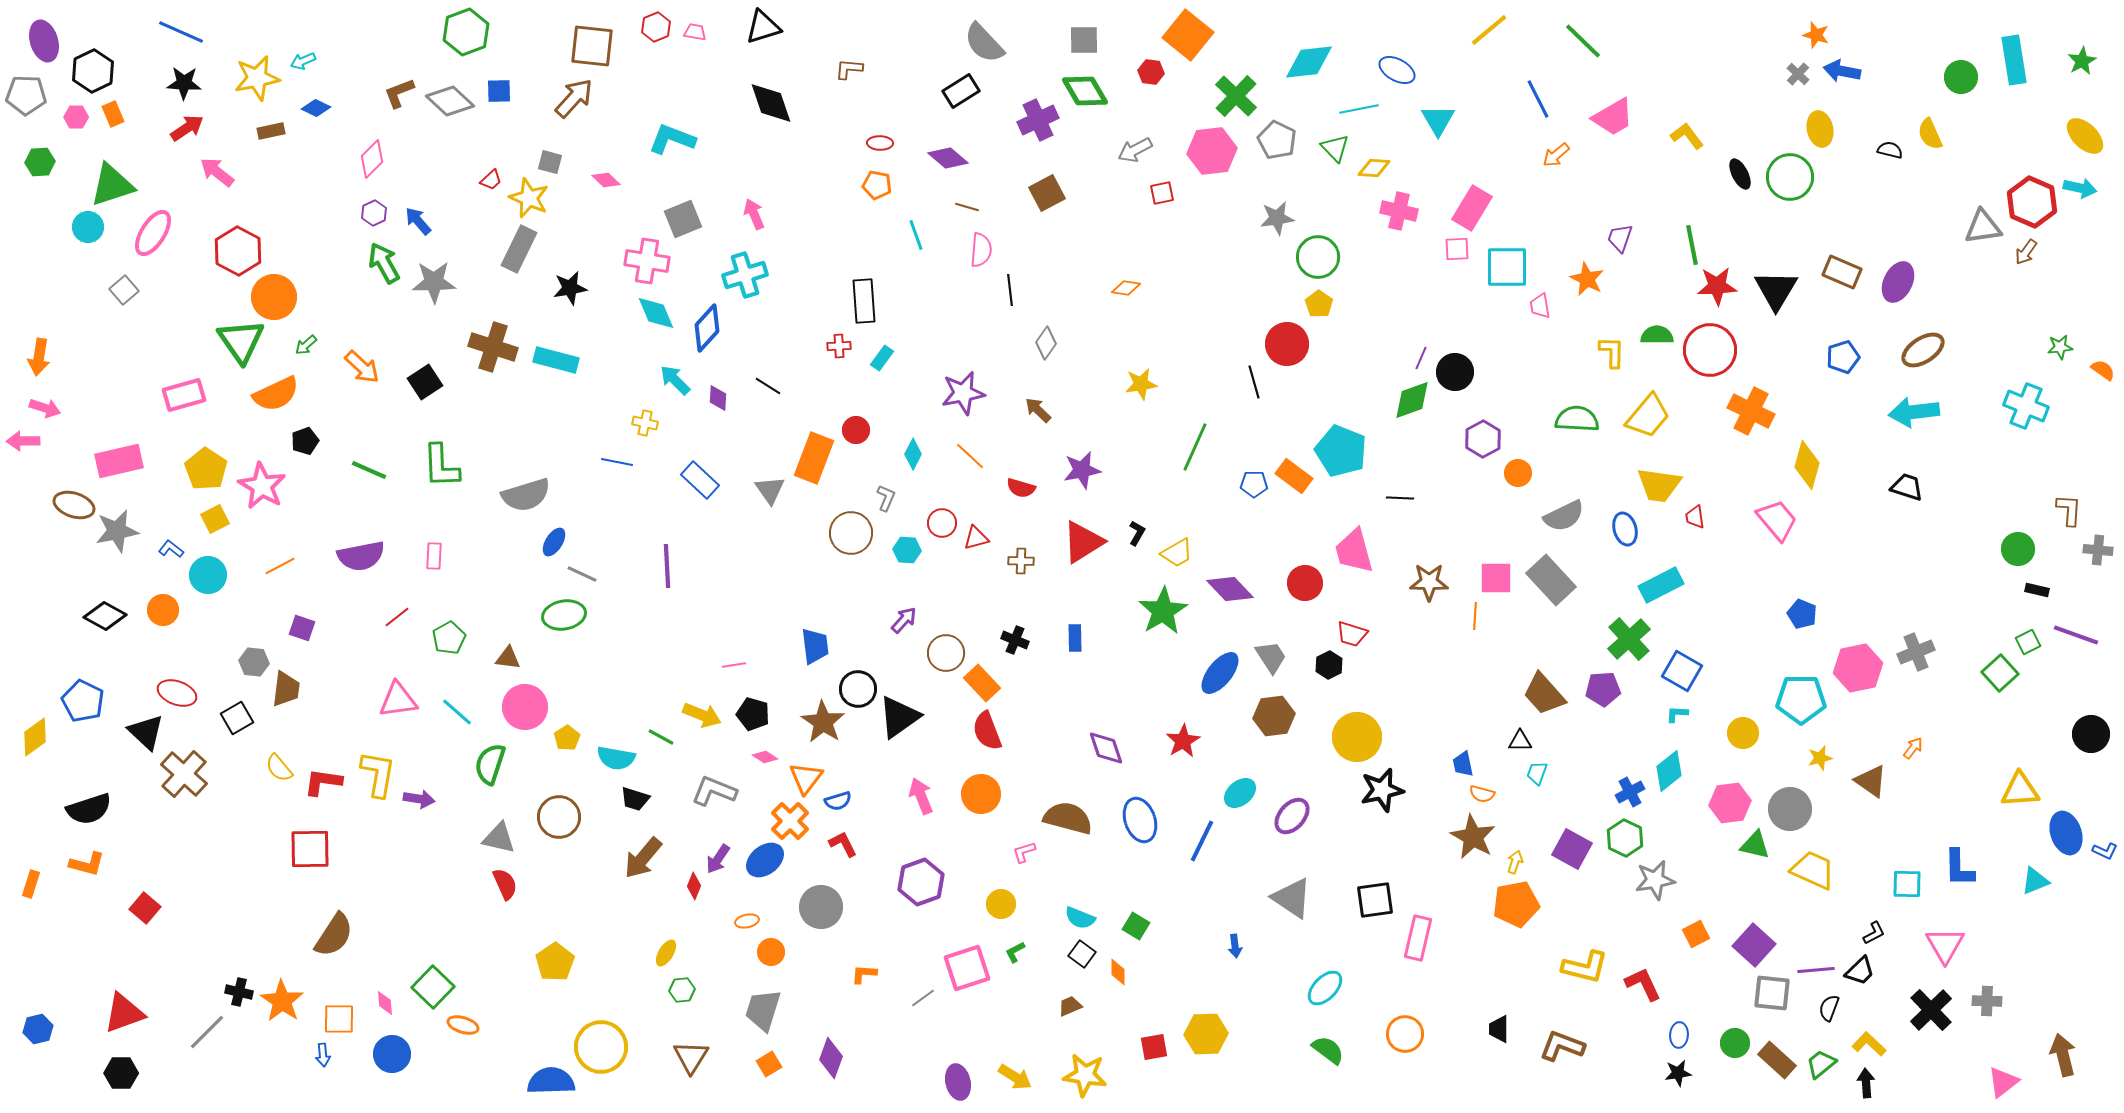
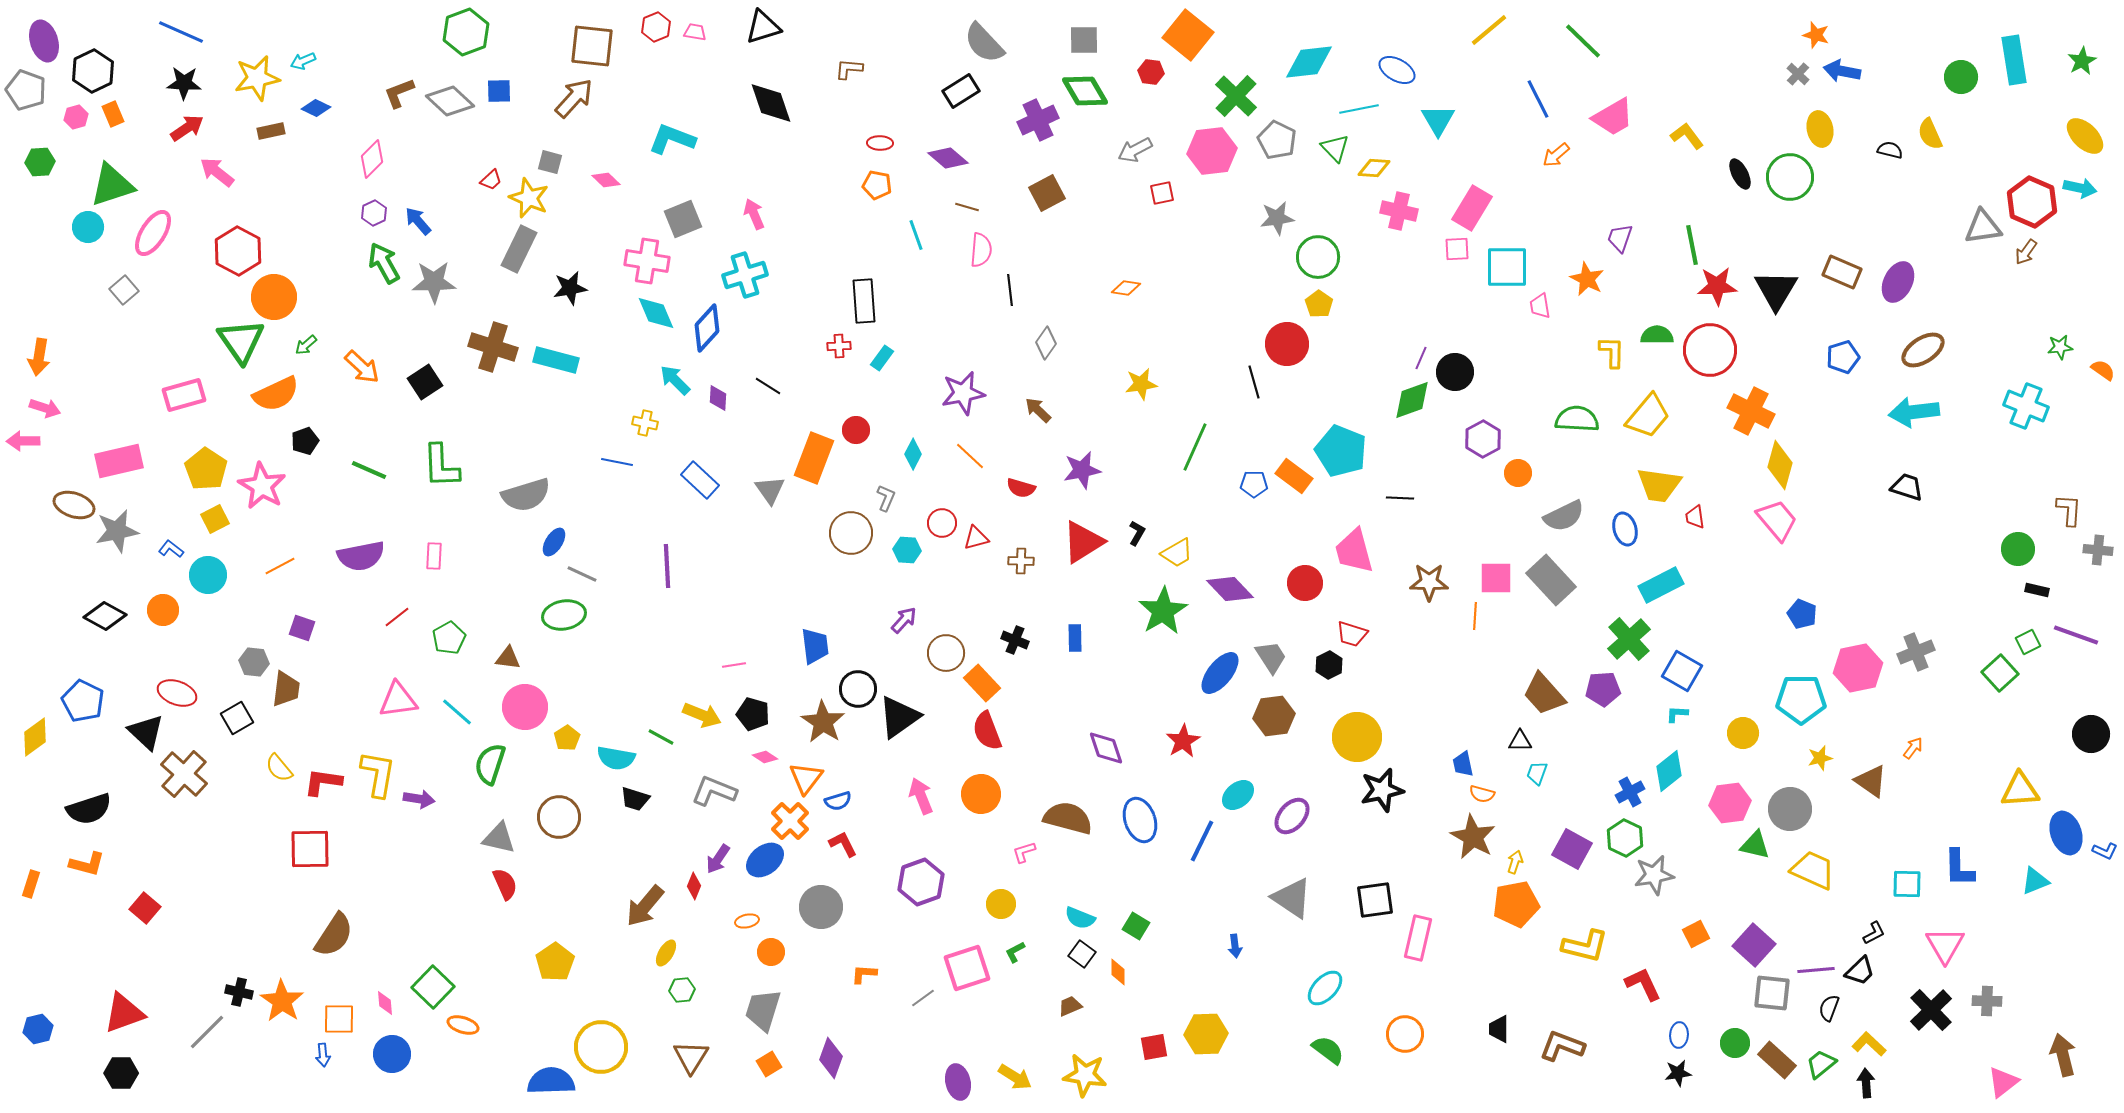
gray pentagon at (26, 95): moved 5 px up; rotated 18 degrees clockwise
pink hexagon at (76, 117): rotated 15 degrees counterclockwise
yellow diamond at (1807, 465): moved 27 px left
cyan ellipse at (1240, 793): moved 2 px left, 2 px down
brown arrow at (643, 858): moved 2 px right, 48 px down
gray star at (1655, 880): moved 1 px left, 5 px up
yellow L-shape at (1585, 967): moved 21 px up
